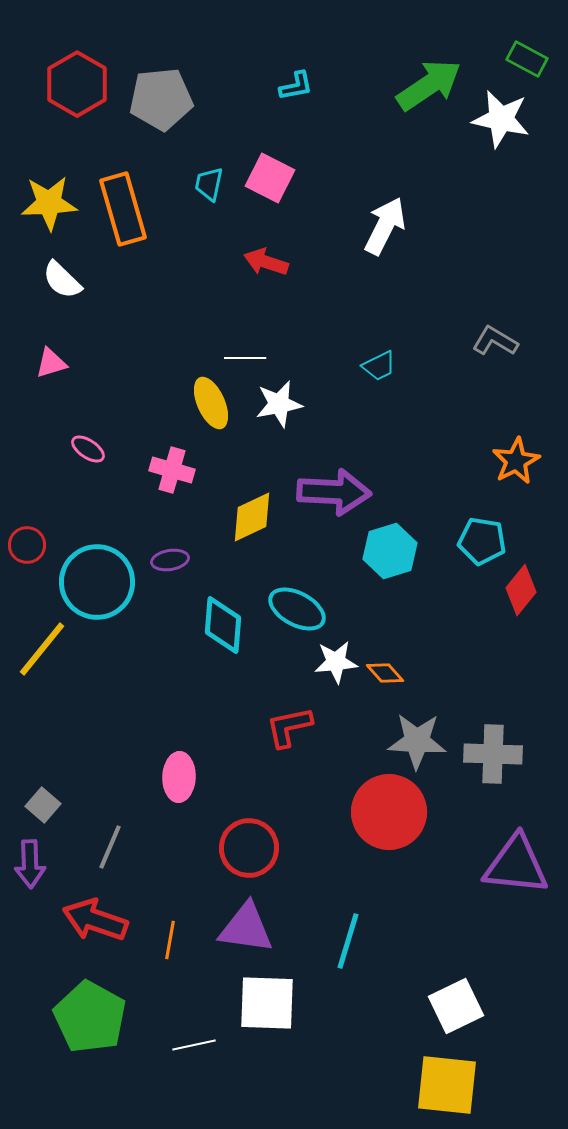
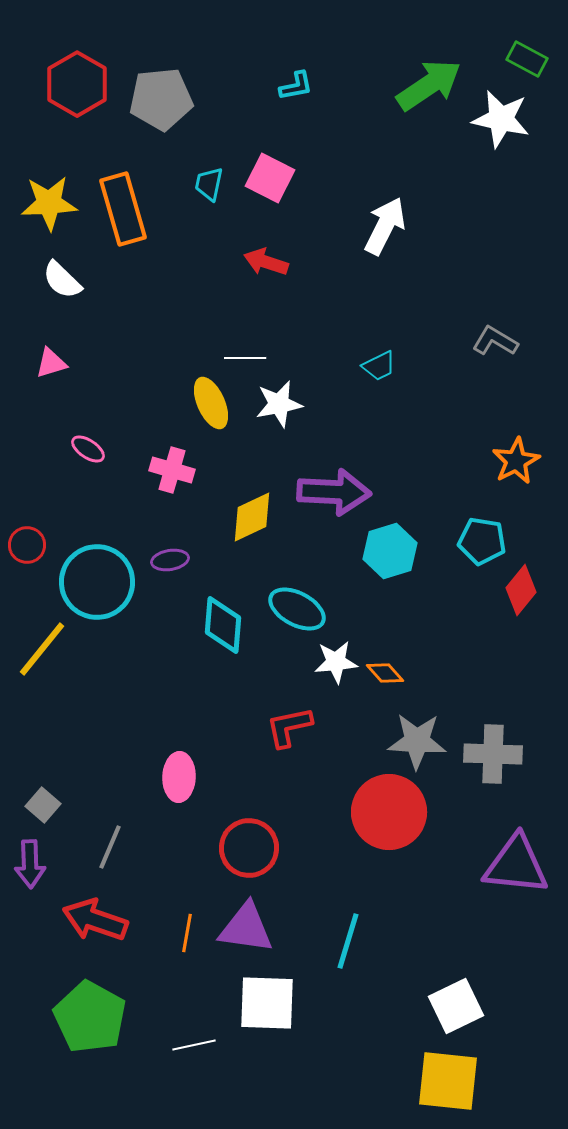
orange line at (170, 940): moved 17 px right, 7 px up
yellow square at (447, 1085): moved 1 px right, 4 px up
